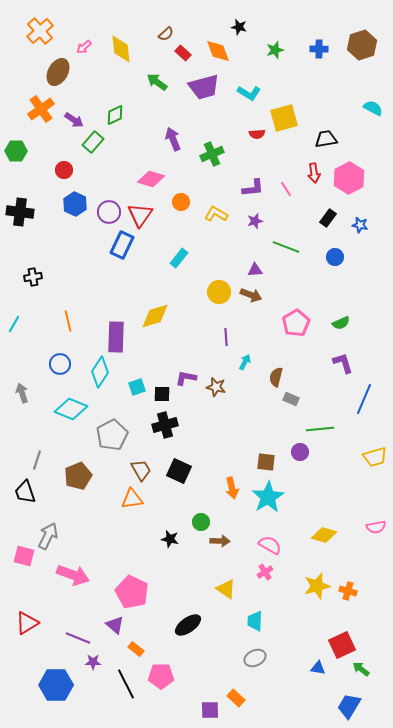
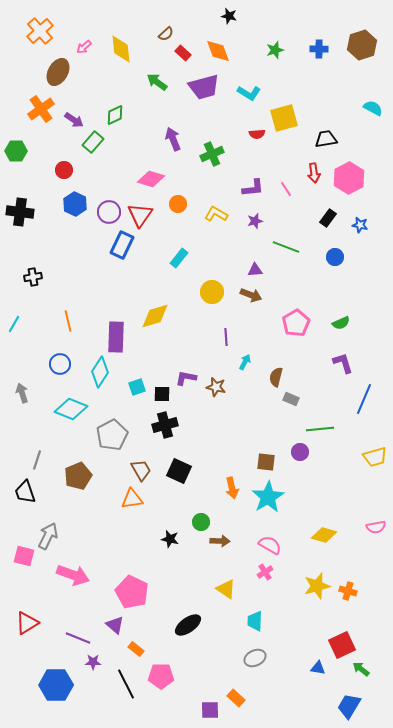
black star at (239, 27): moved 10 px left, 11 px up
orange circle at (181, 202): moved 3 px left, 2 px down
yellow circle at (219, 292): moved 7 px left
